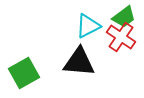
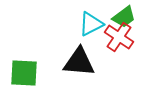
cyan triangle: moved 3 px right, 2 px up
red cross: moved 2 px left
green square: rotated 32 degrees clockwise
